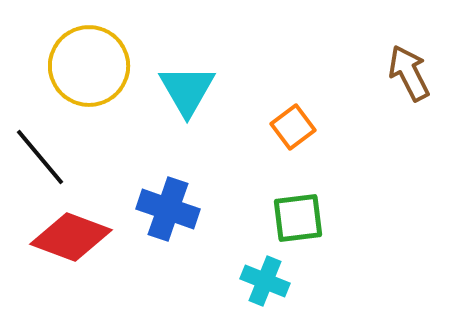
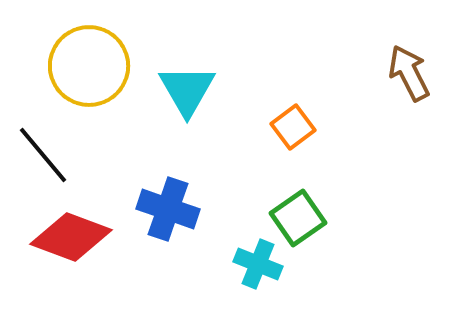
black line: moved 3 px right, 2 px up
green square: rotated 28 degrees counterclockwise
cyan cross: moved 7 px left, 17 px up
